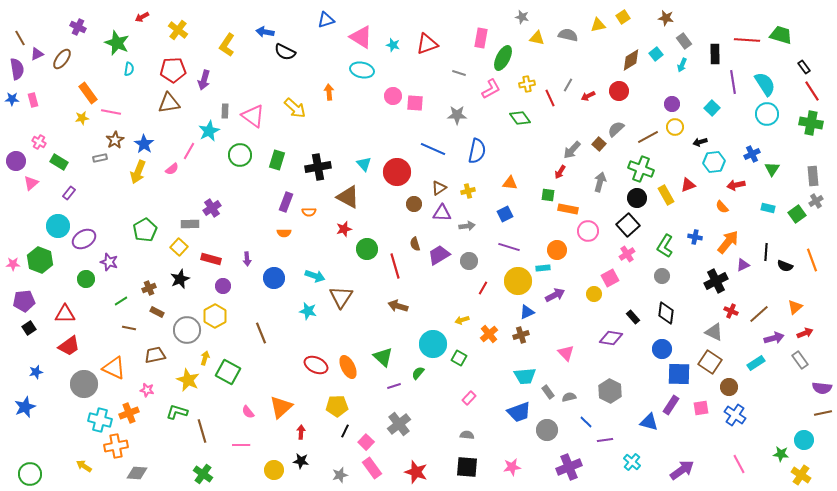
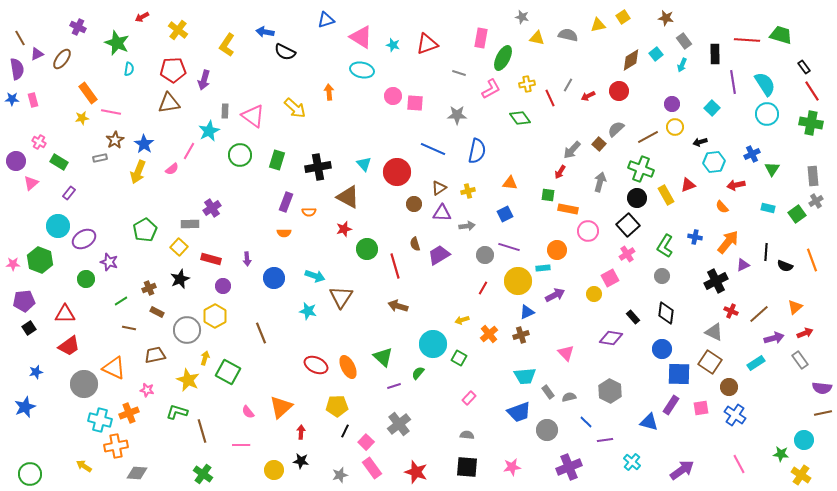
gray circle at (469, 261): moved 16 px right, 6 px up
